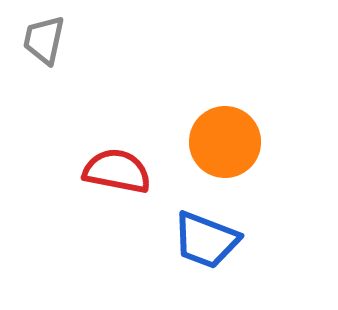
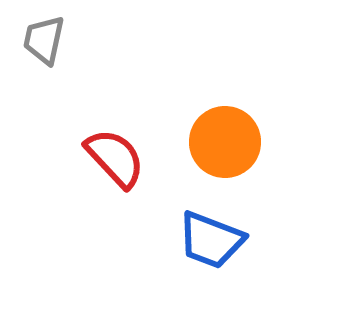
red semicircle: moved 2 px left, 13 px up; rotated 36 degrees clockwise
blue trapezoid: moved 5 px right
